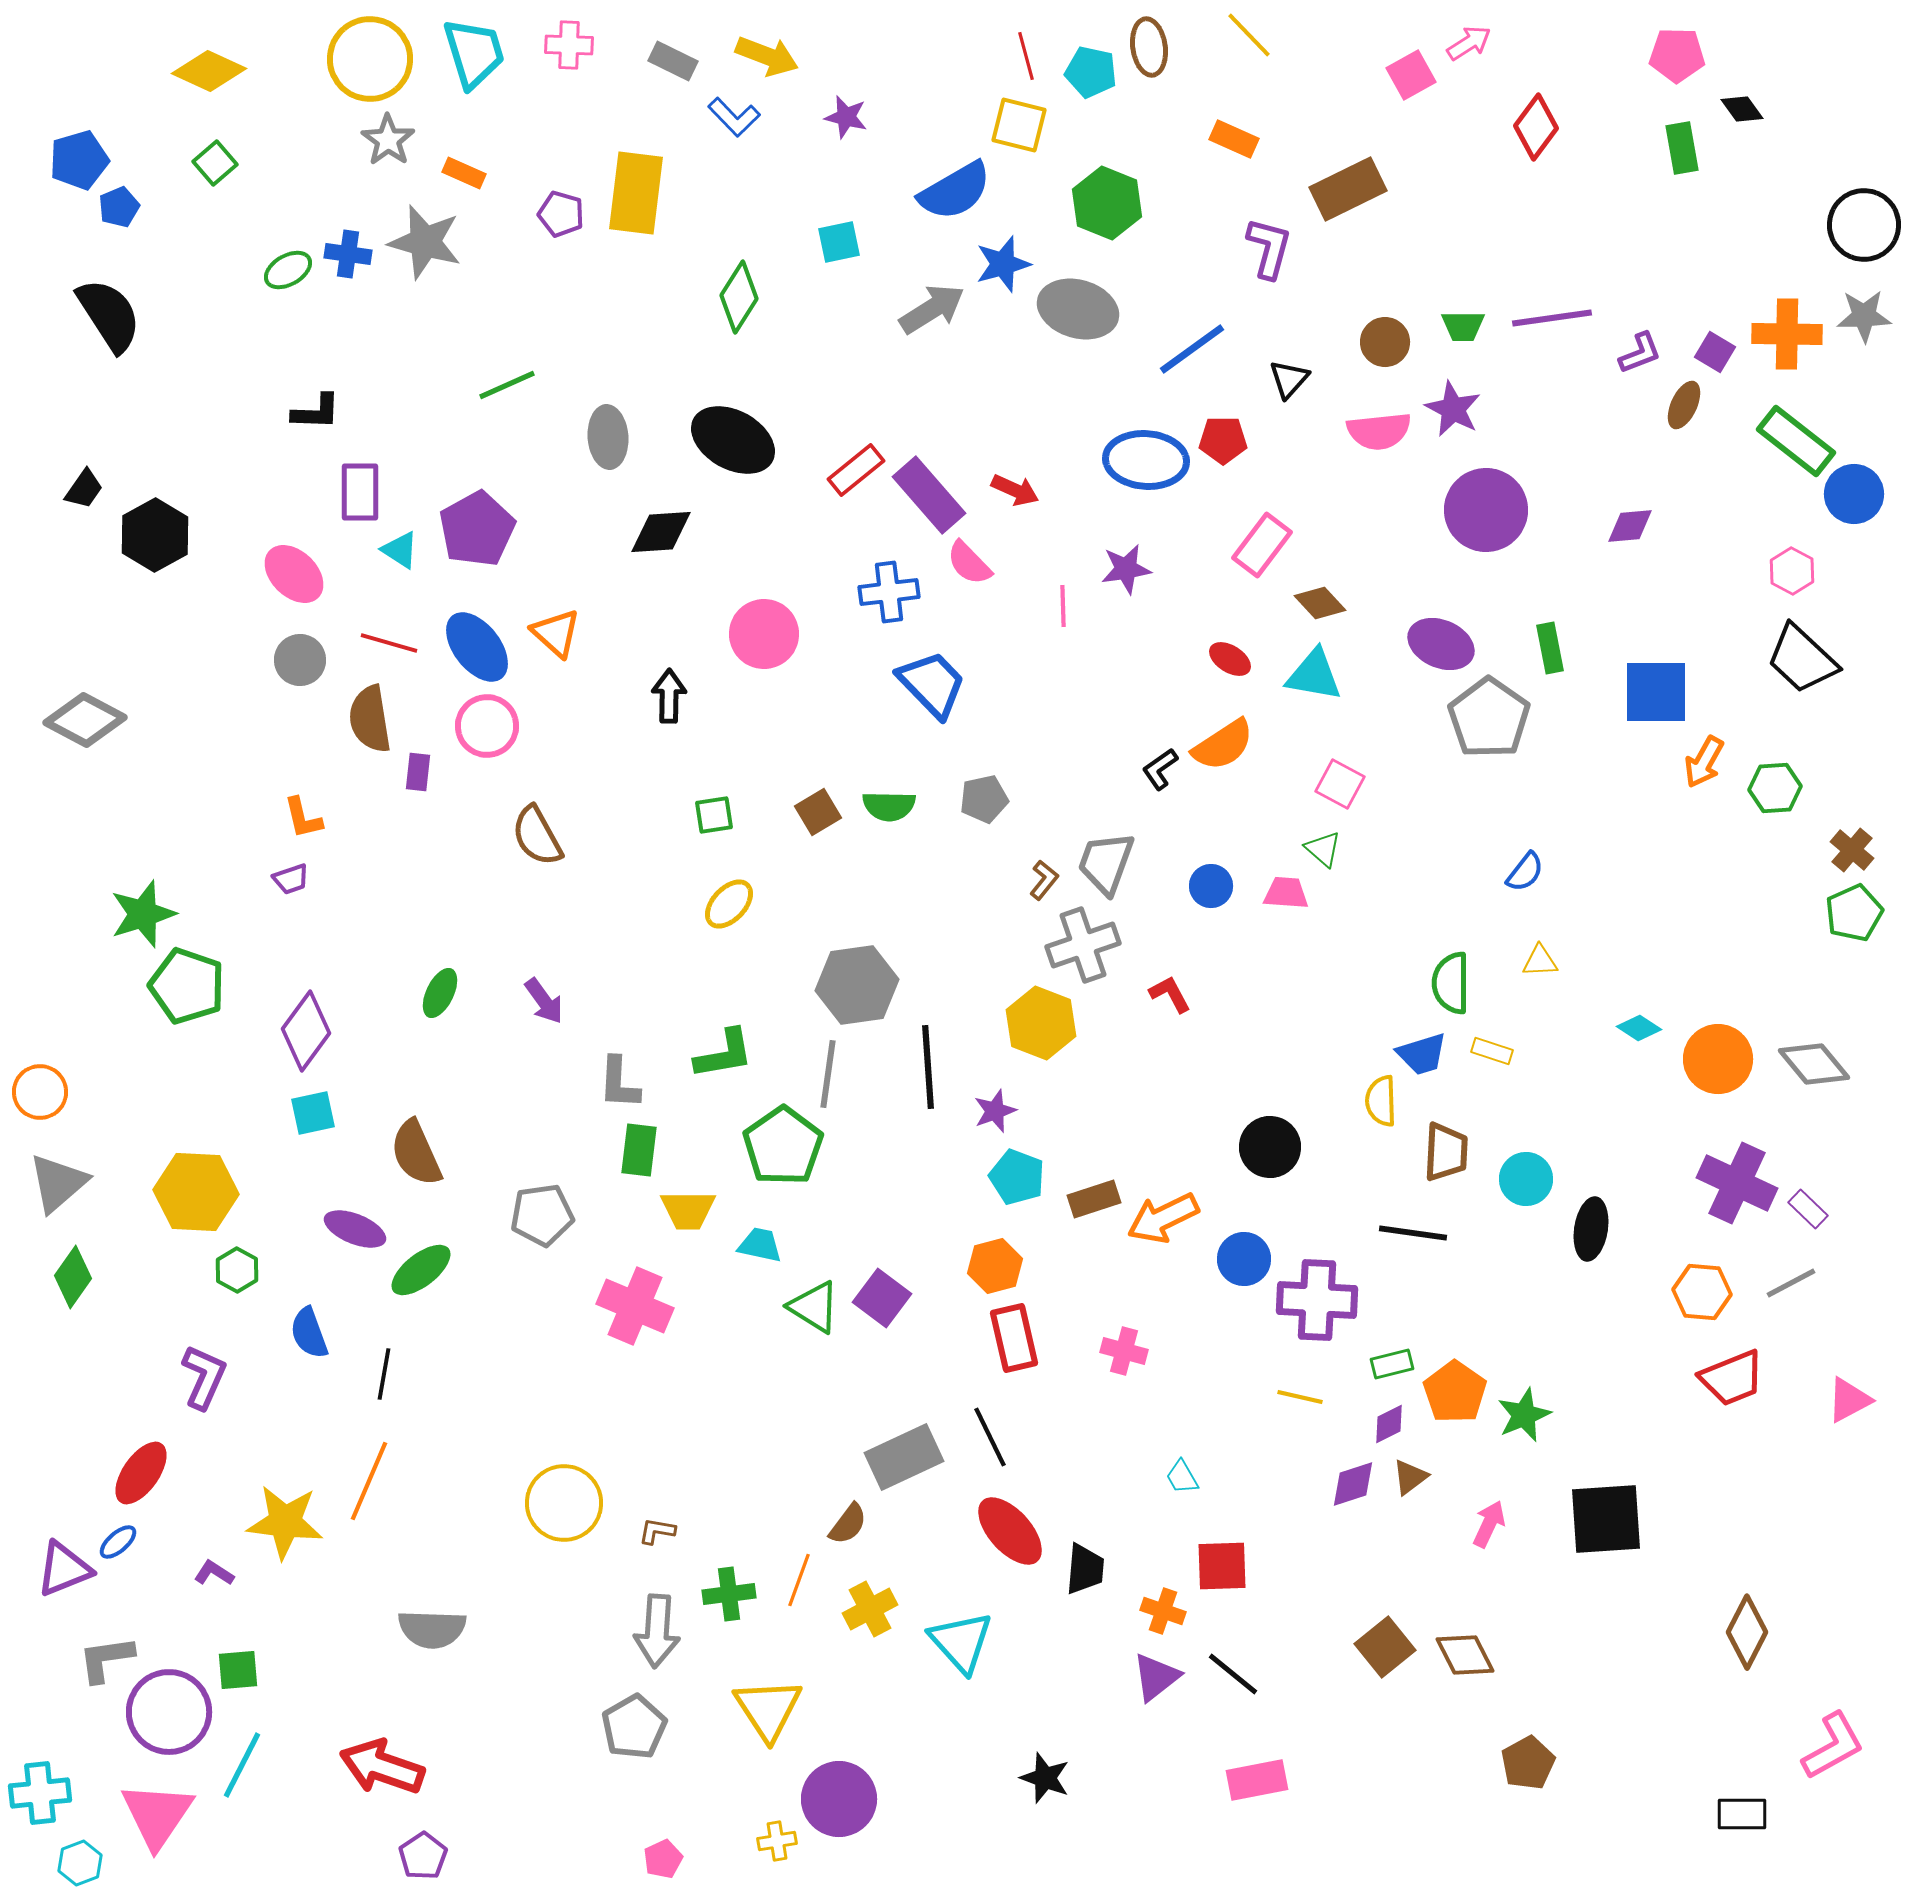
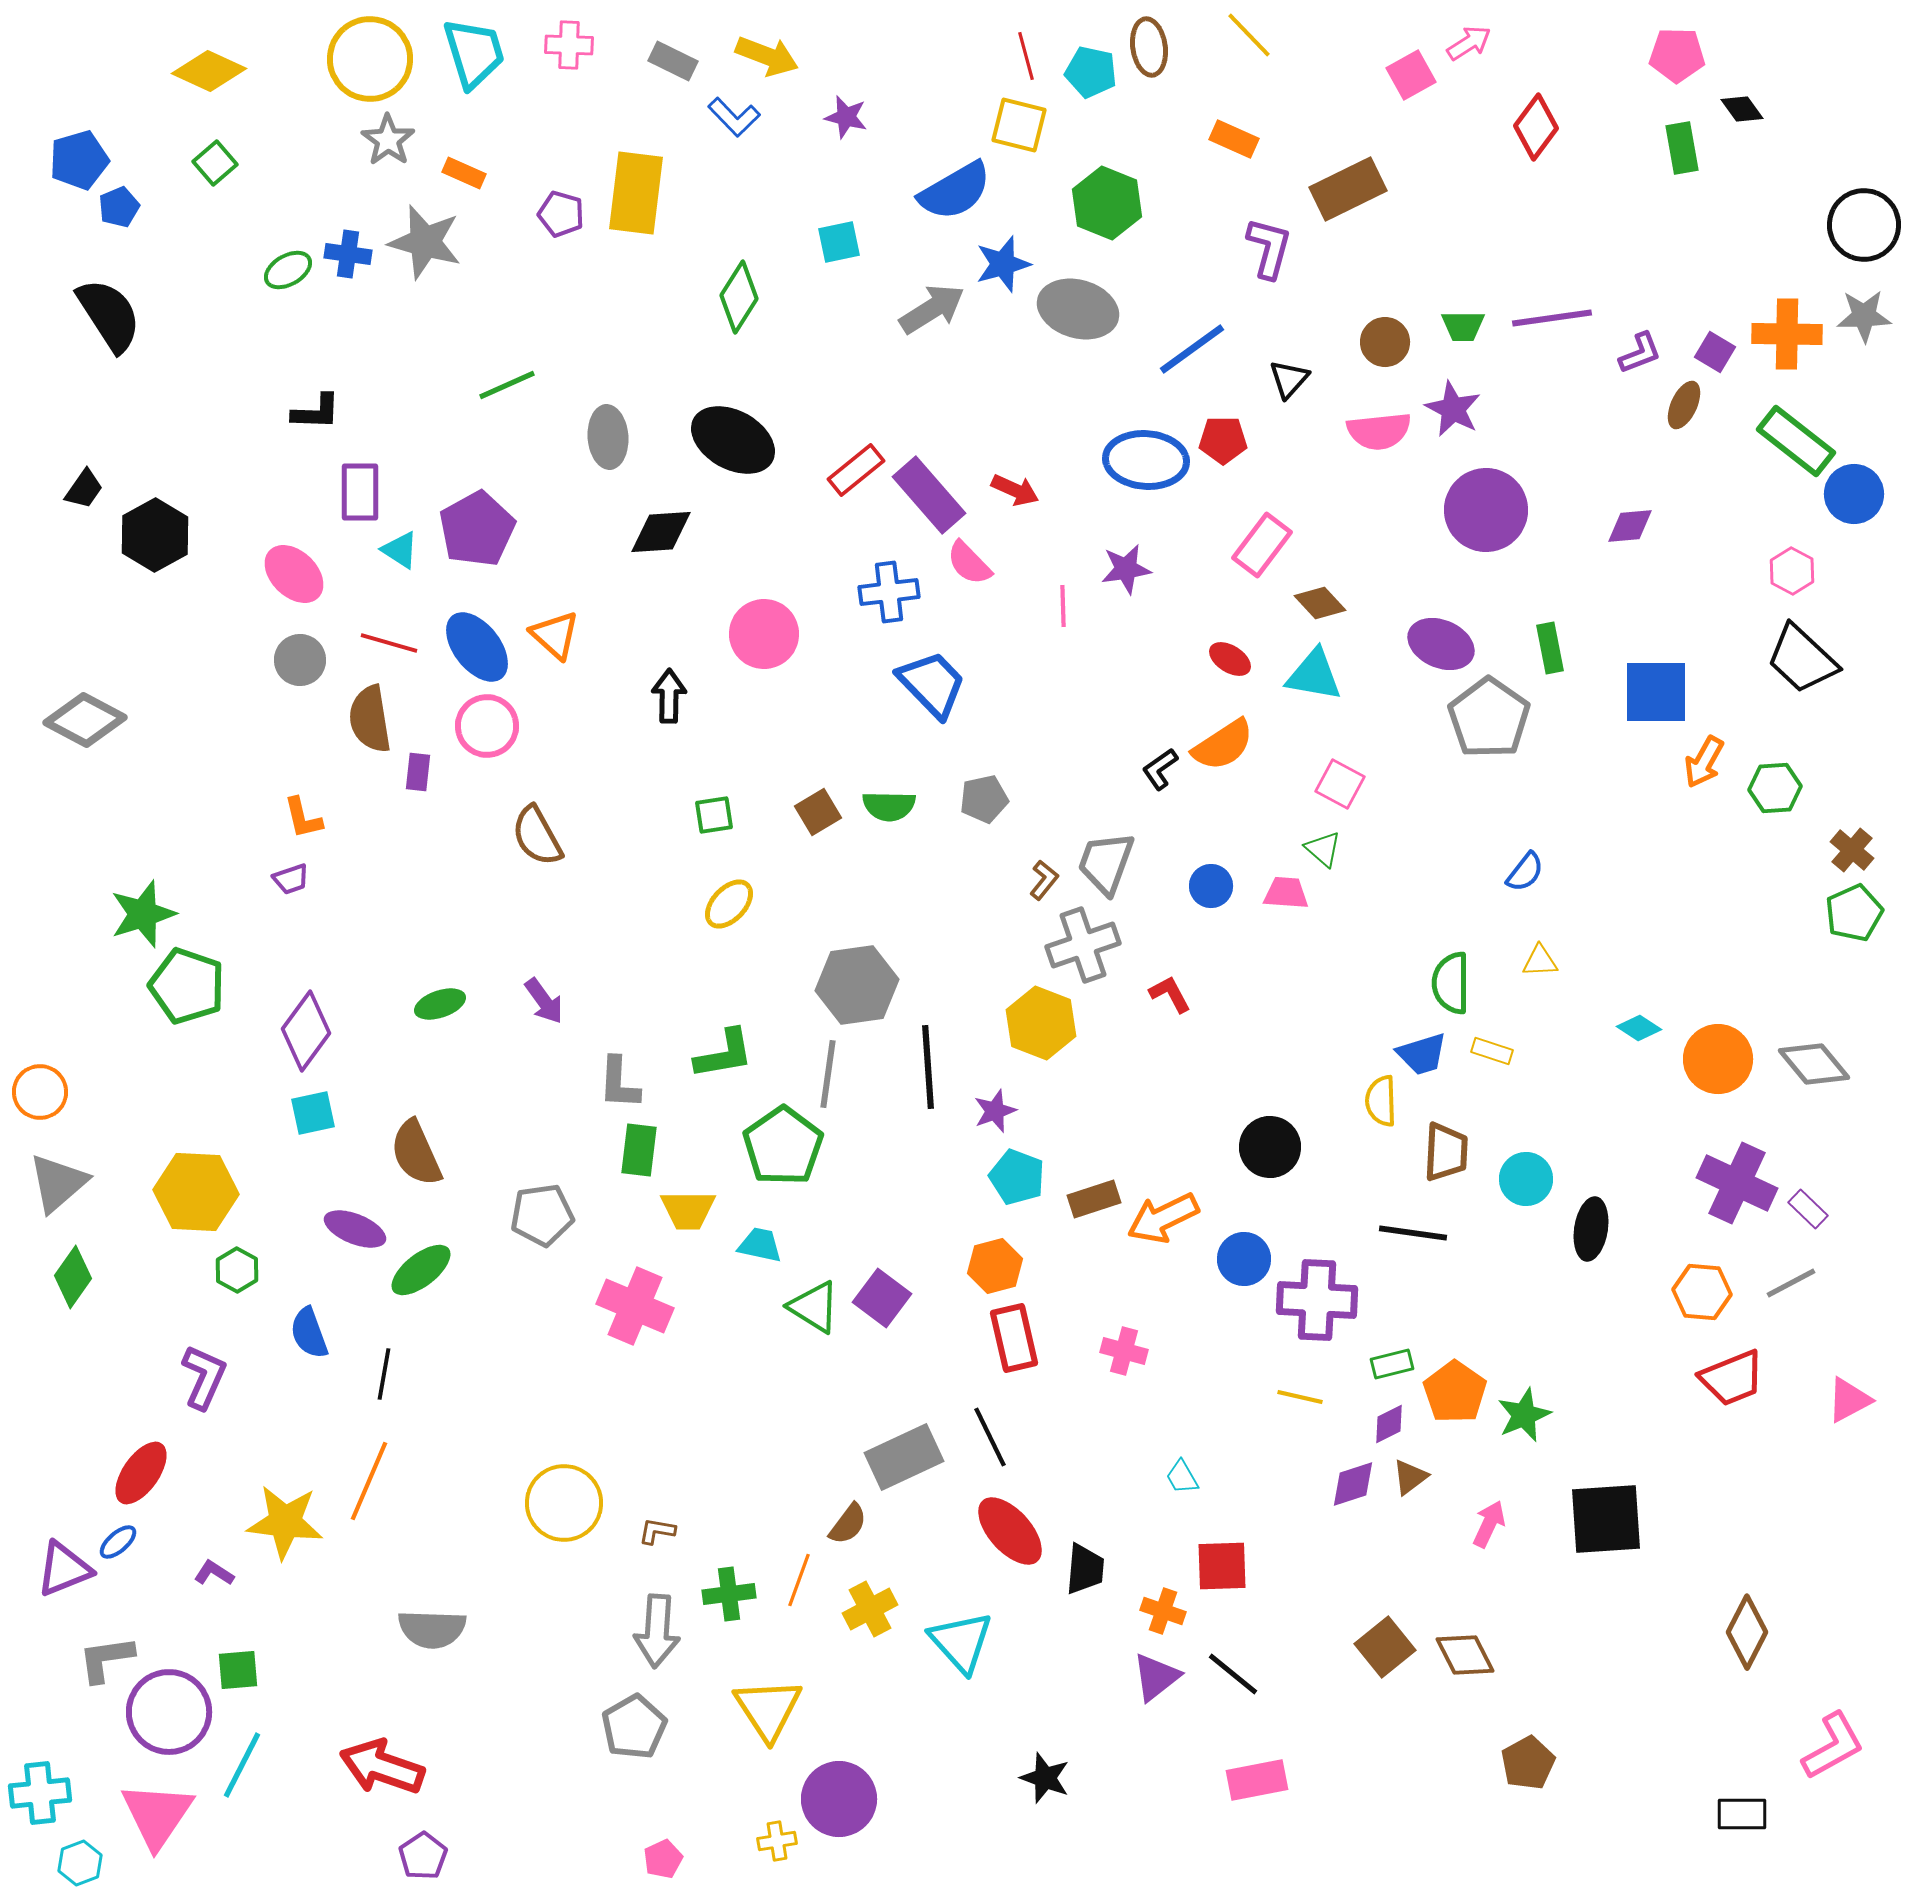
orange triangle at (556, 633): moved 1 px left, 2 px down
green ellipse at (440, 993): moved 11 px down; rotated 45 degrees clockwise
